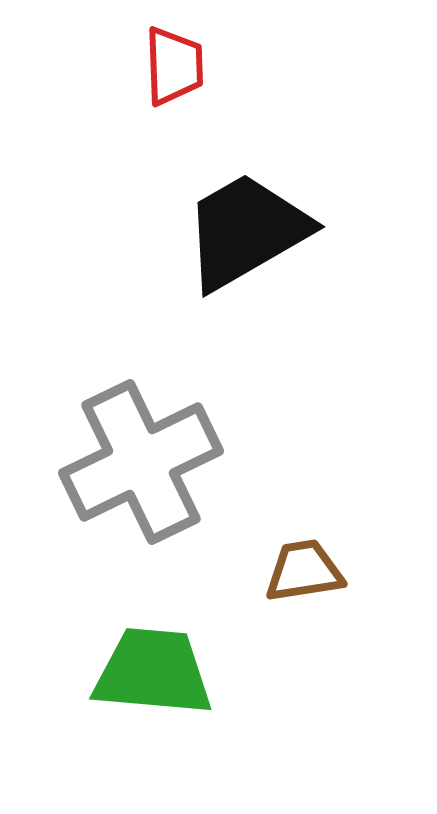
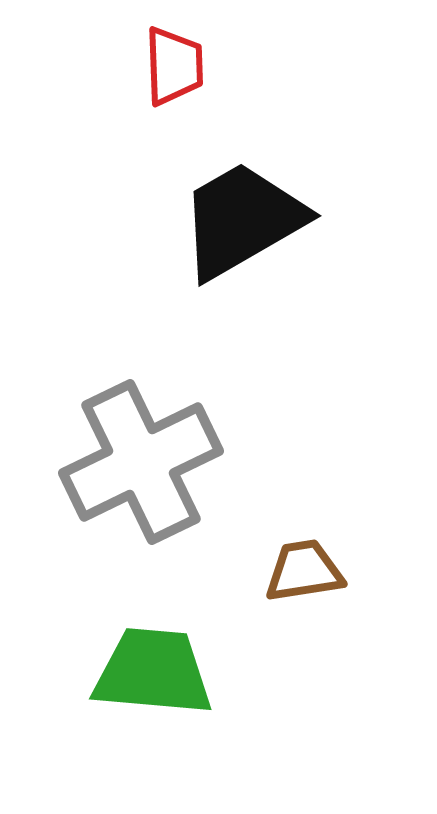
black trapezoid: moved 4 px left, 11 px up
